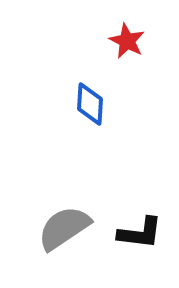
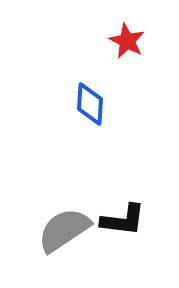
gray semicircle: moved 2 px down
black L-shape: moved 17 px left, 13 px up
